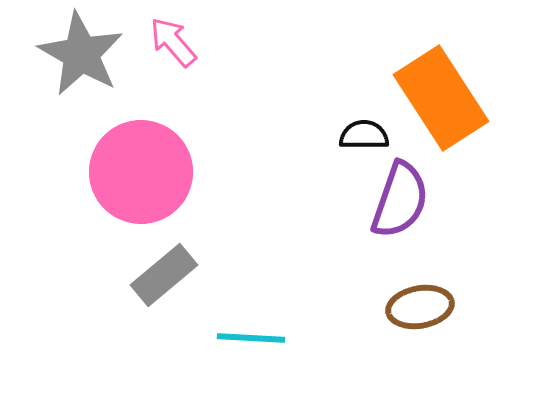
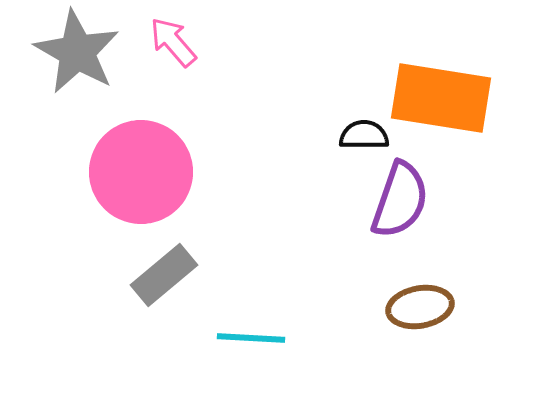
gray star: moved 4 px left, 2 px up
orange rectangle: rotated 48 degrees counterclockwise
